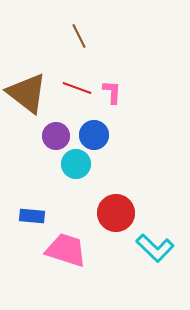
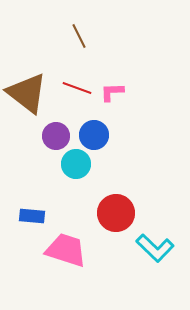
pink L-shape: rotated 95 degrees counterclockwise
